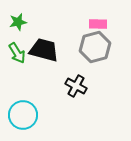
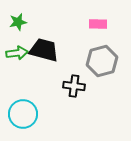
gray hexagon: moved 7 px right, 14 px down
green arrow: rotated 65 degrees counterclockwise
black cross: moved 2 px left; rotated 20 degrees counterclockwise
cyan circle: moved 1 px up
